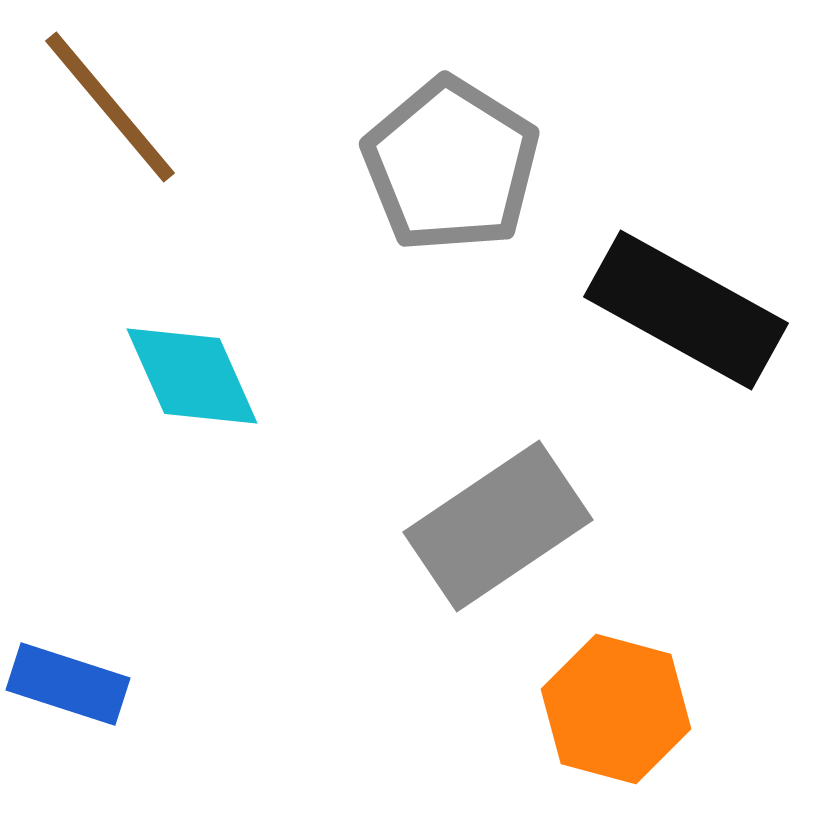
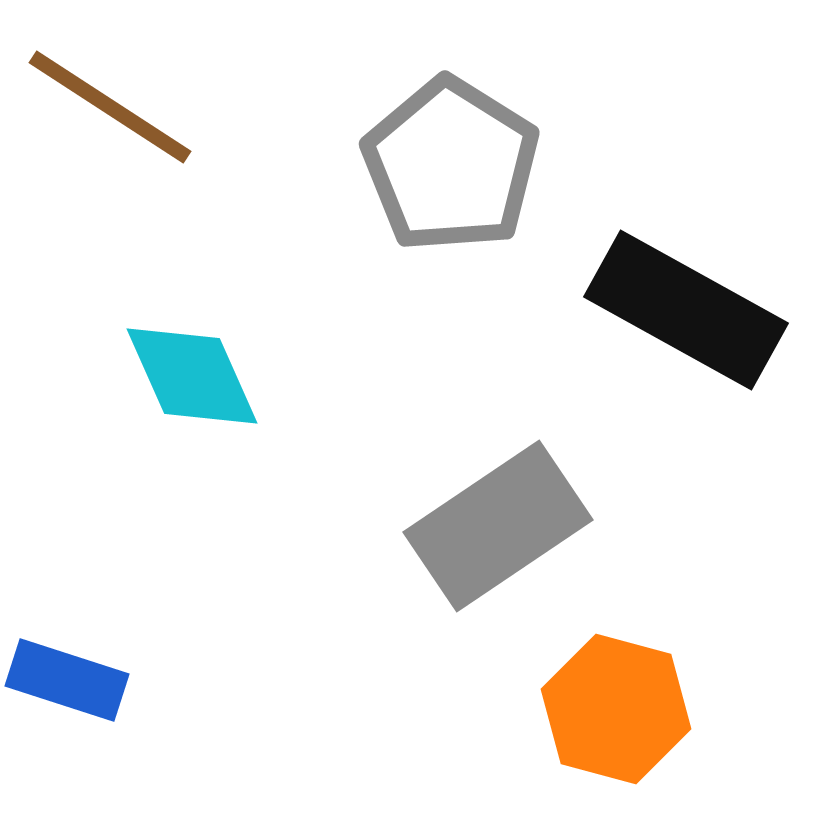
brown line: rotated 17 degrees counterclockwise
blue rectangle: moved 1 px left, 4 px up
